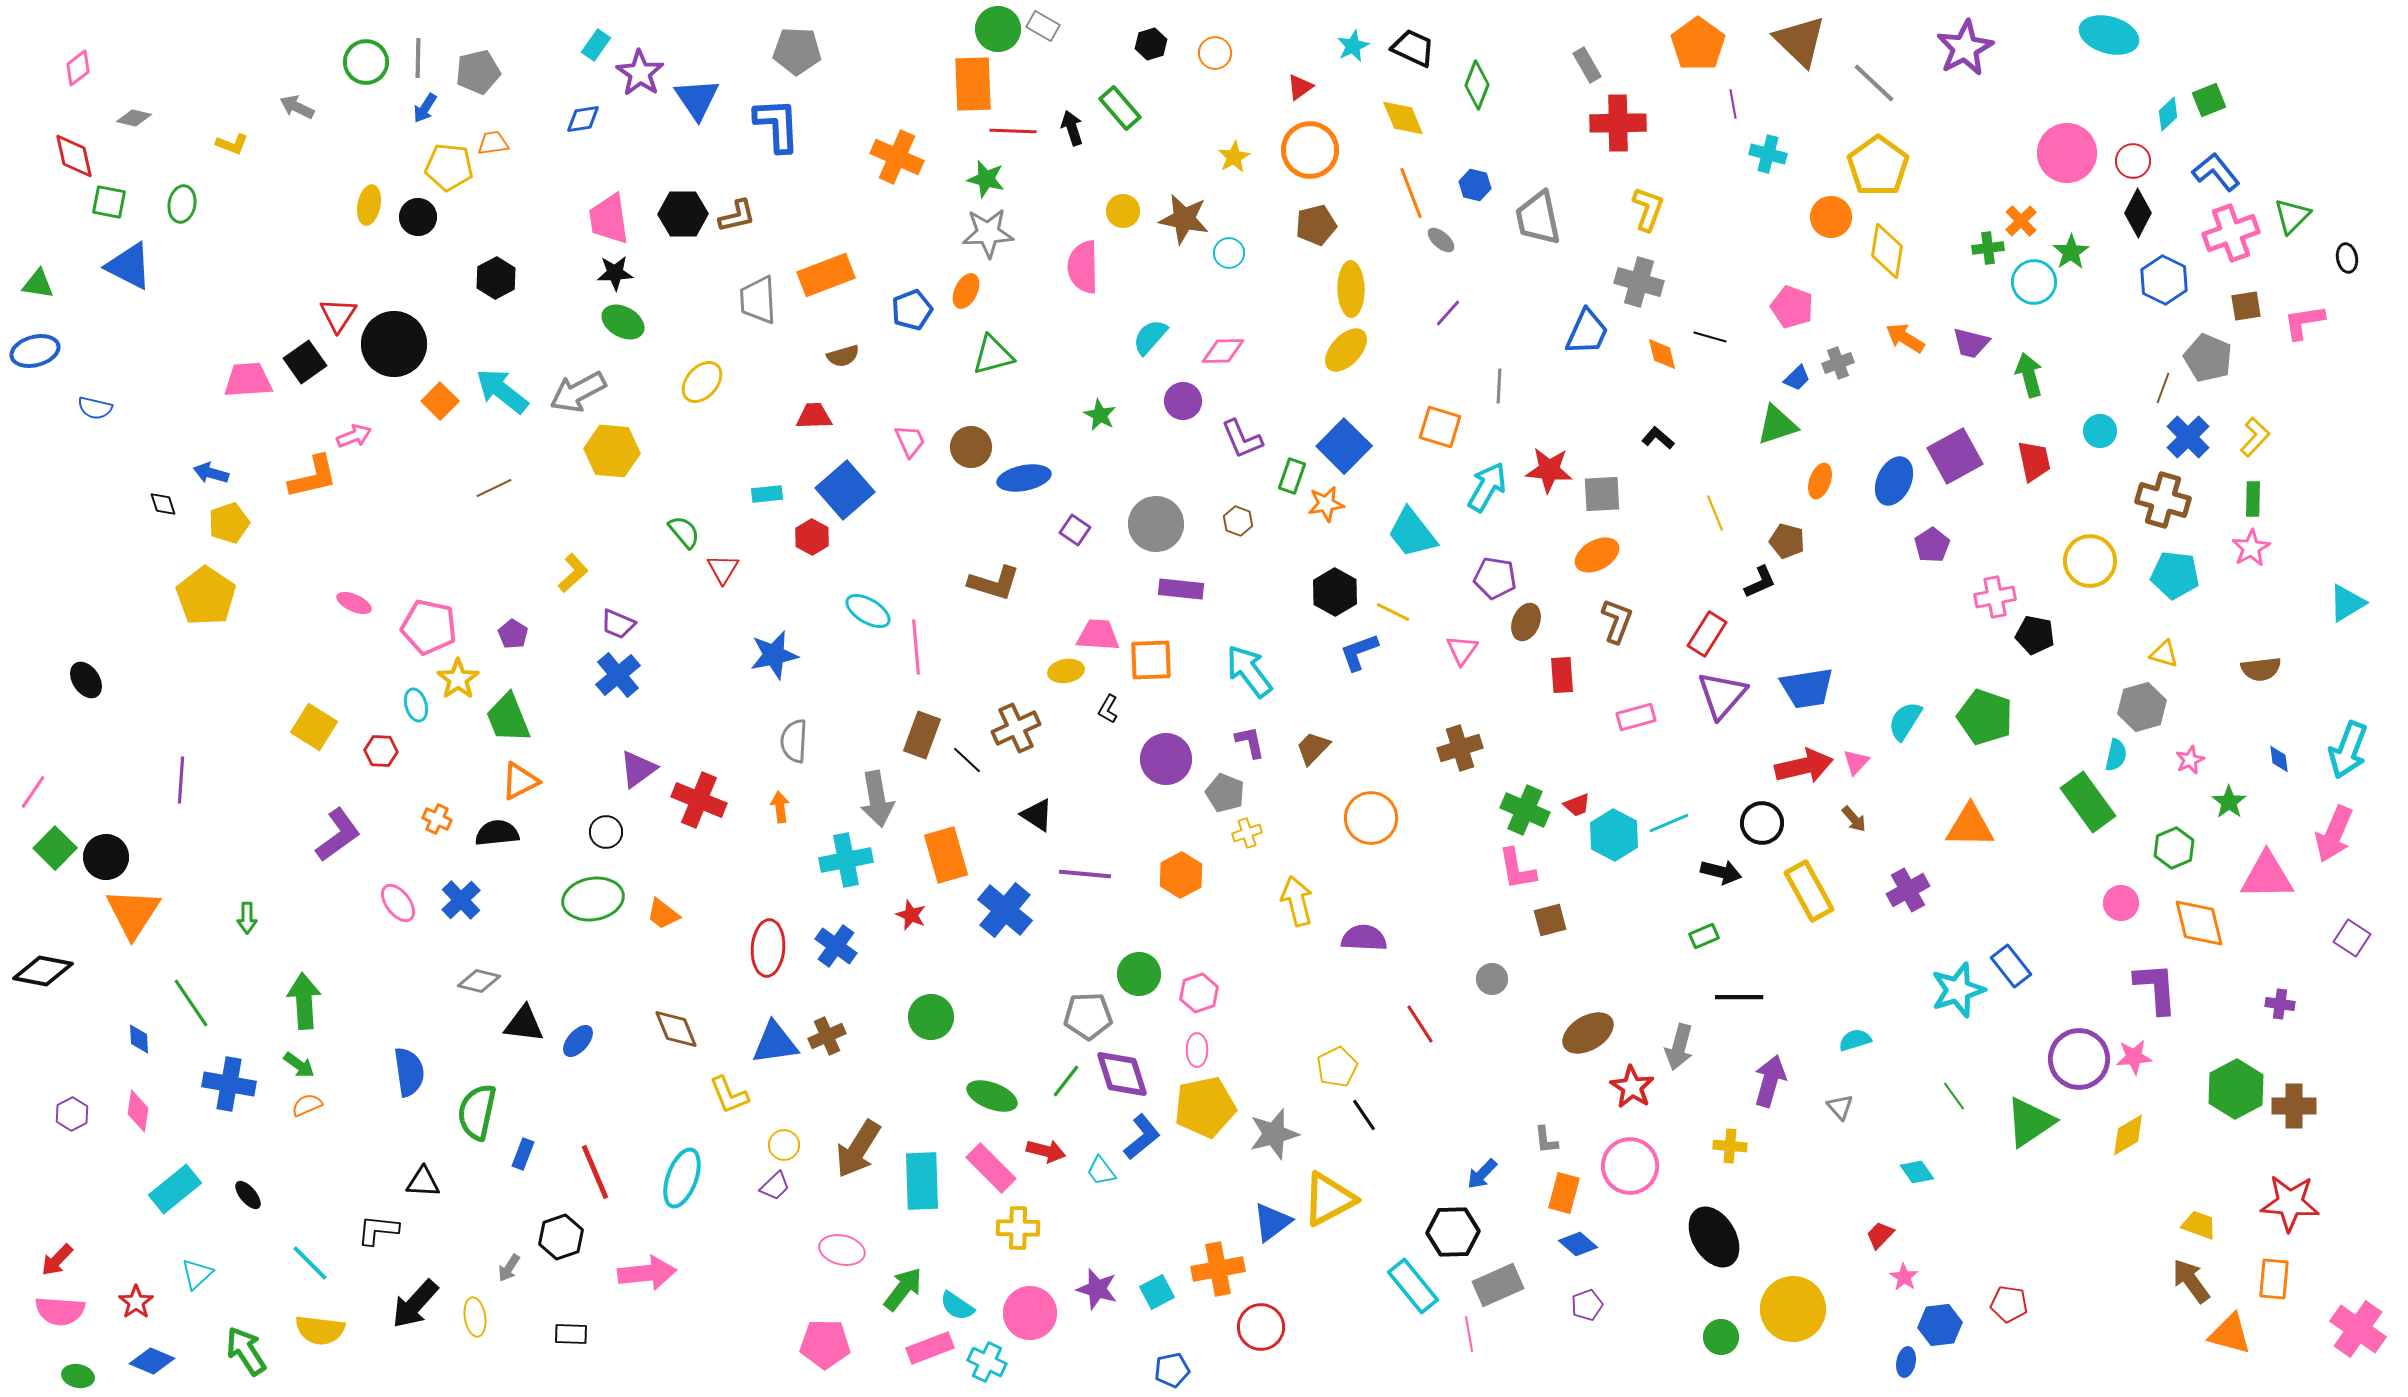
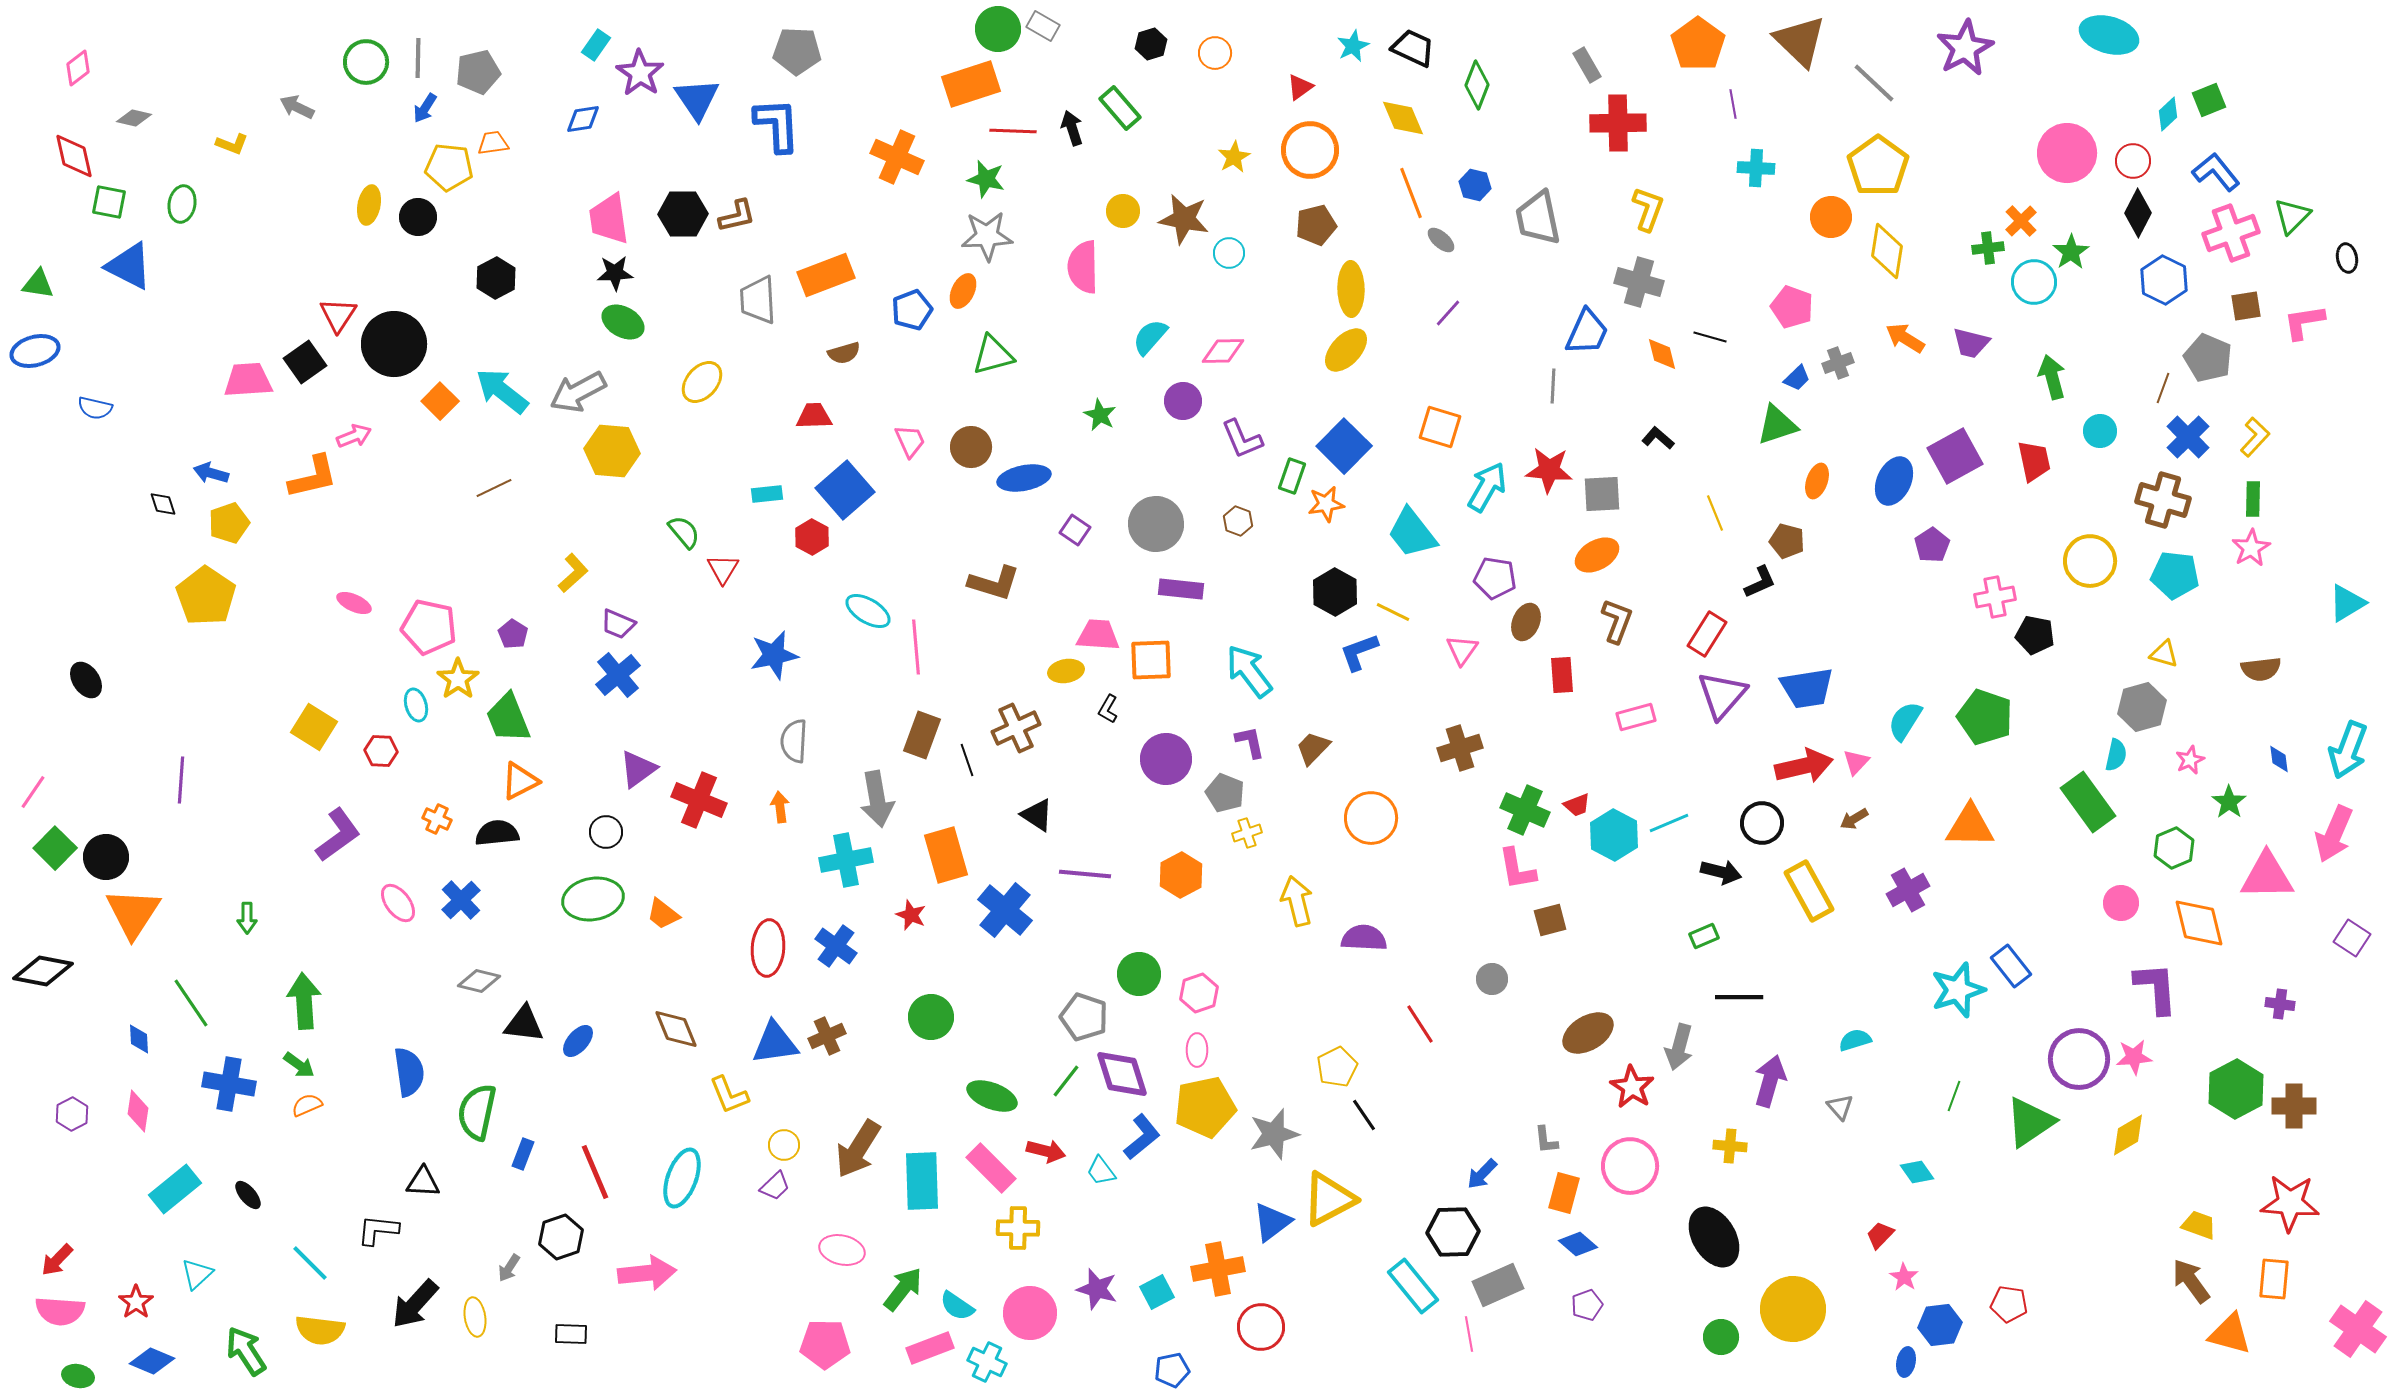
orange rectangle at (973, 84): moved 2 px left; rotated 74 degrees clockwise
cyan cross at (1768, 154): moved 12 px left, 14 px down; rotated 12 degrees counterclockwise
gray star at (988, 233): moved 1 px left, 3 px down
orange ellipse at (966, 291): moved 3 px left
brown semicircle at (843, 356): moved 1 px right, 3 px up
green arrow at (2029, 375): moved 23 px right, 2 px down
gray line at (1499, 386): moved 54 px right
orange ellipse at (1820, 481): moved 3 px left
black line at (967, 760): rotated 28 degrees clockwise
brown arrow at (1854, 819): rotated 100 degrees clockwise
gray pentagon at (1088, 1016): moved 4 px left, 1 px down; rotated 21 degrees clockwise
green line at (1954, 1096): rotated 56 degrees clockwise
